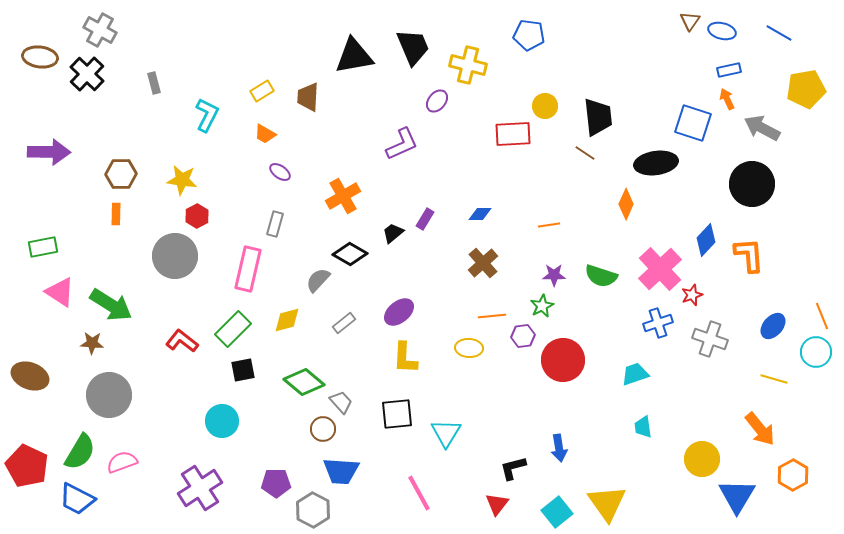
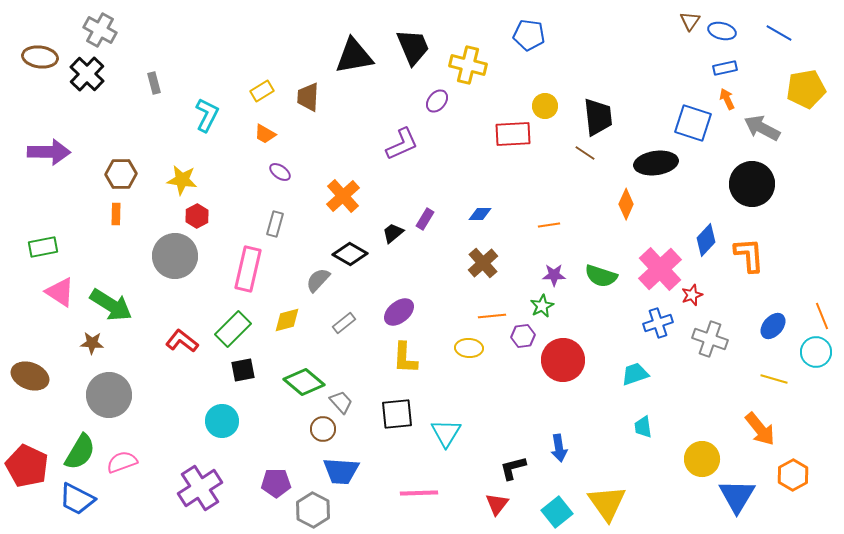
blue rectangle at (729, 70): moved 4 px left, 2 px up
orange cross at (343, 196): rotated 12 degrees counterclockwise
pink line at (419, 493): rotated 63 degrees counterclockwise
